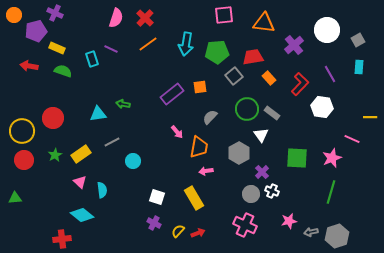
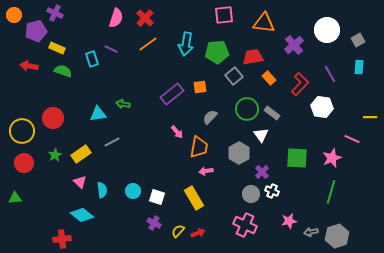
red circle at (24, 160): moved 3 px down
cyan circle at (133, 161): moved 30 px down
